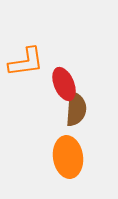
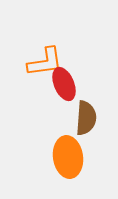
orange L-shape: moved 19 px right
brown semicircle: moved 10 px right, 9 px down
